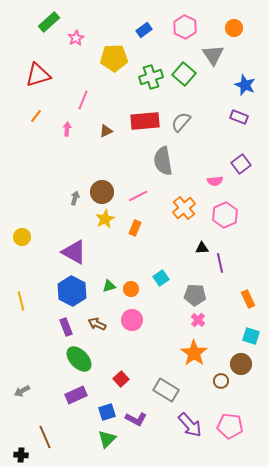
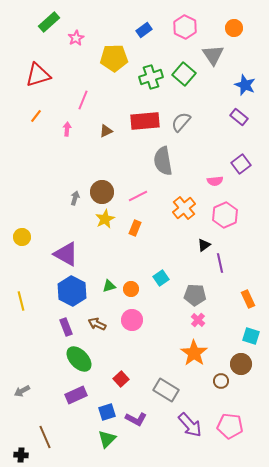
purple rectangle at (239, 117): rotated 18 degrees clockwise
black triangle at (202, 248): moved 2 px right, 3 px up; rotated 32 degrees counterclockwise
purple triangle at (74, 252): moved 8 px left, 2 px down
